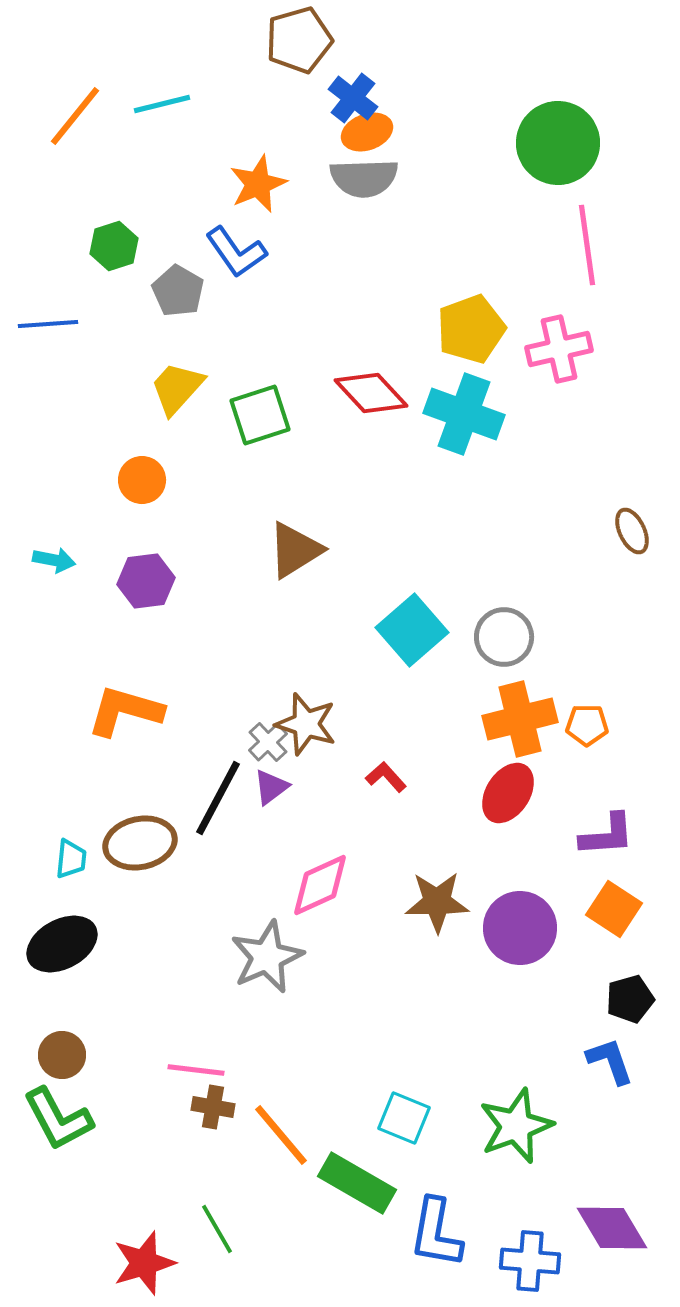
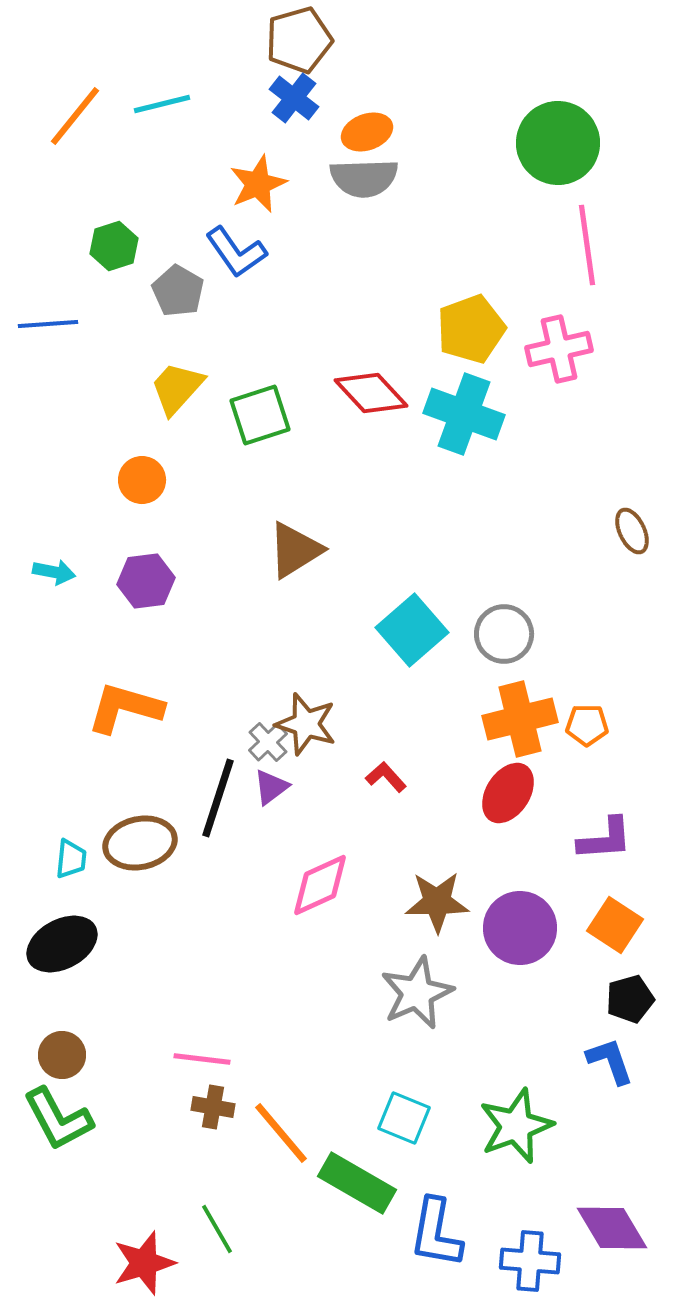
blue cross at (353, 98): moved 59 px left
cyan arrow at (54, 560): moved 12 px down
gray circle at (504, 637): moved 3 px up
orange L-shape at (125, 711): moved 3 px up
black line at (218, 798): rotated 10 degrees counterclockwise
purple L-shape at (607, 835): moved 2 px left, 4 px down
orange square at (614, 909): moved 1 px right, 16 px down
gray star at (267, 957): moved 150 px right, 36 px down
pink line at (196, 1070): moved 6 px right, 11 px up
orange line at (281, 1135): moved 2 px up
